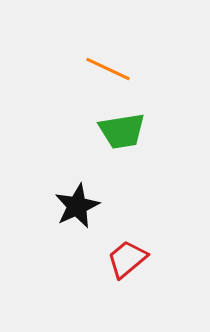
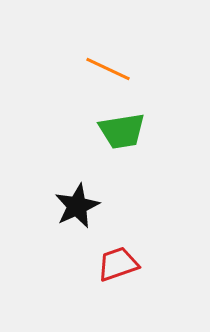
red trapezoid: moved 9 px left, 5 px down; rotated 21 degrees clockwise
